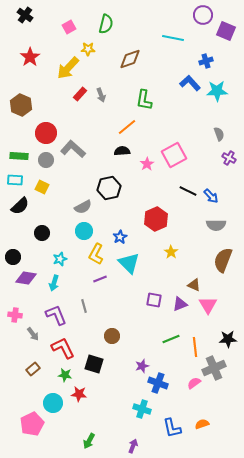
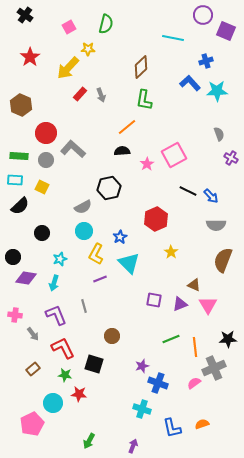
brown diamond at (130, 59): moved 11 px right, 8 px down; rotated 25 degrees counterclockwise
purple cross at (229, 158): moved 2 px right
